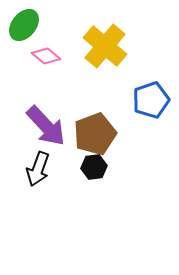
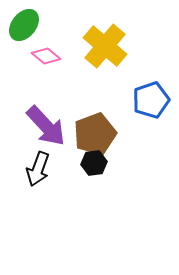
black hexagon: moved 4 px up
